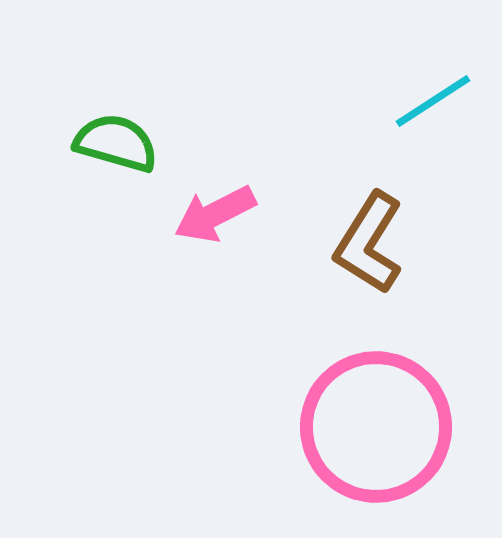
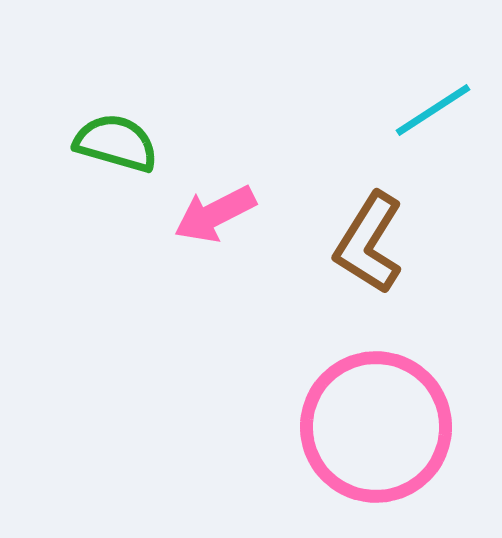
cyan line: moved 9 px down
